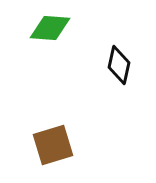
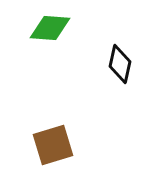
black diamond: moved 1 px right, 1 px up
